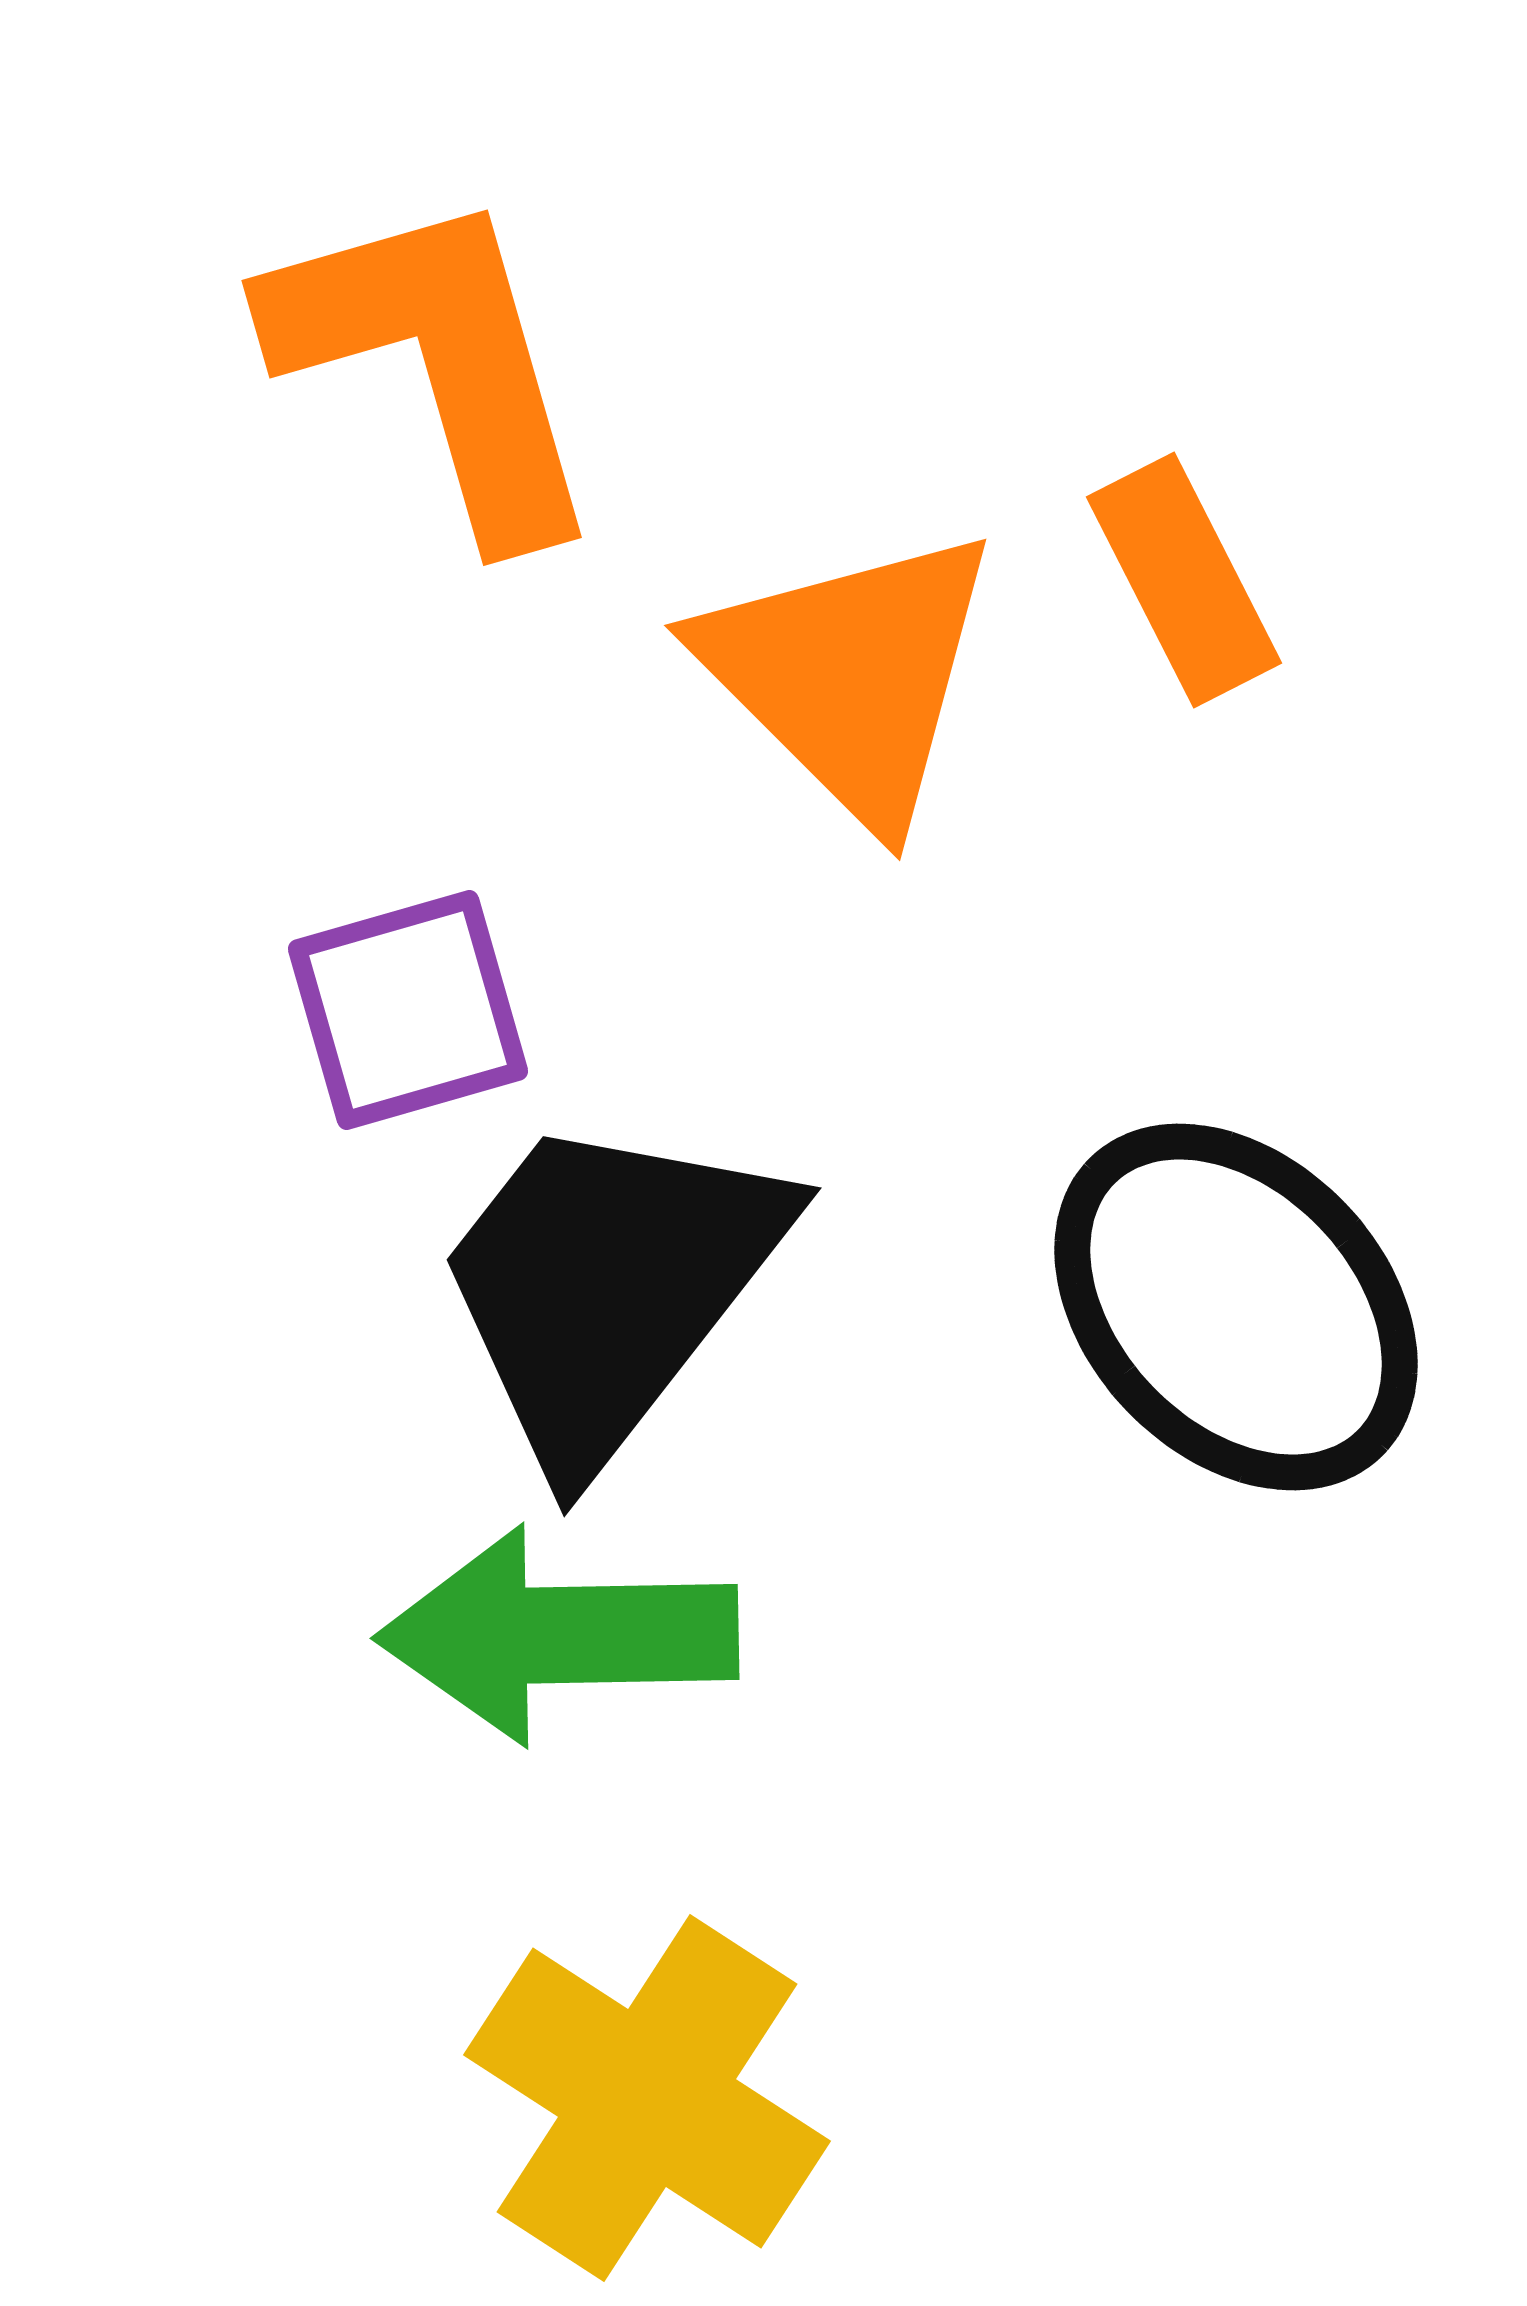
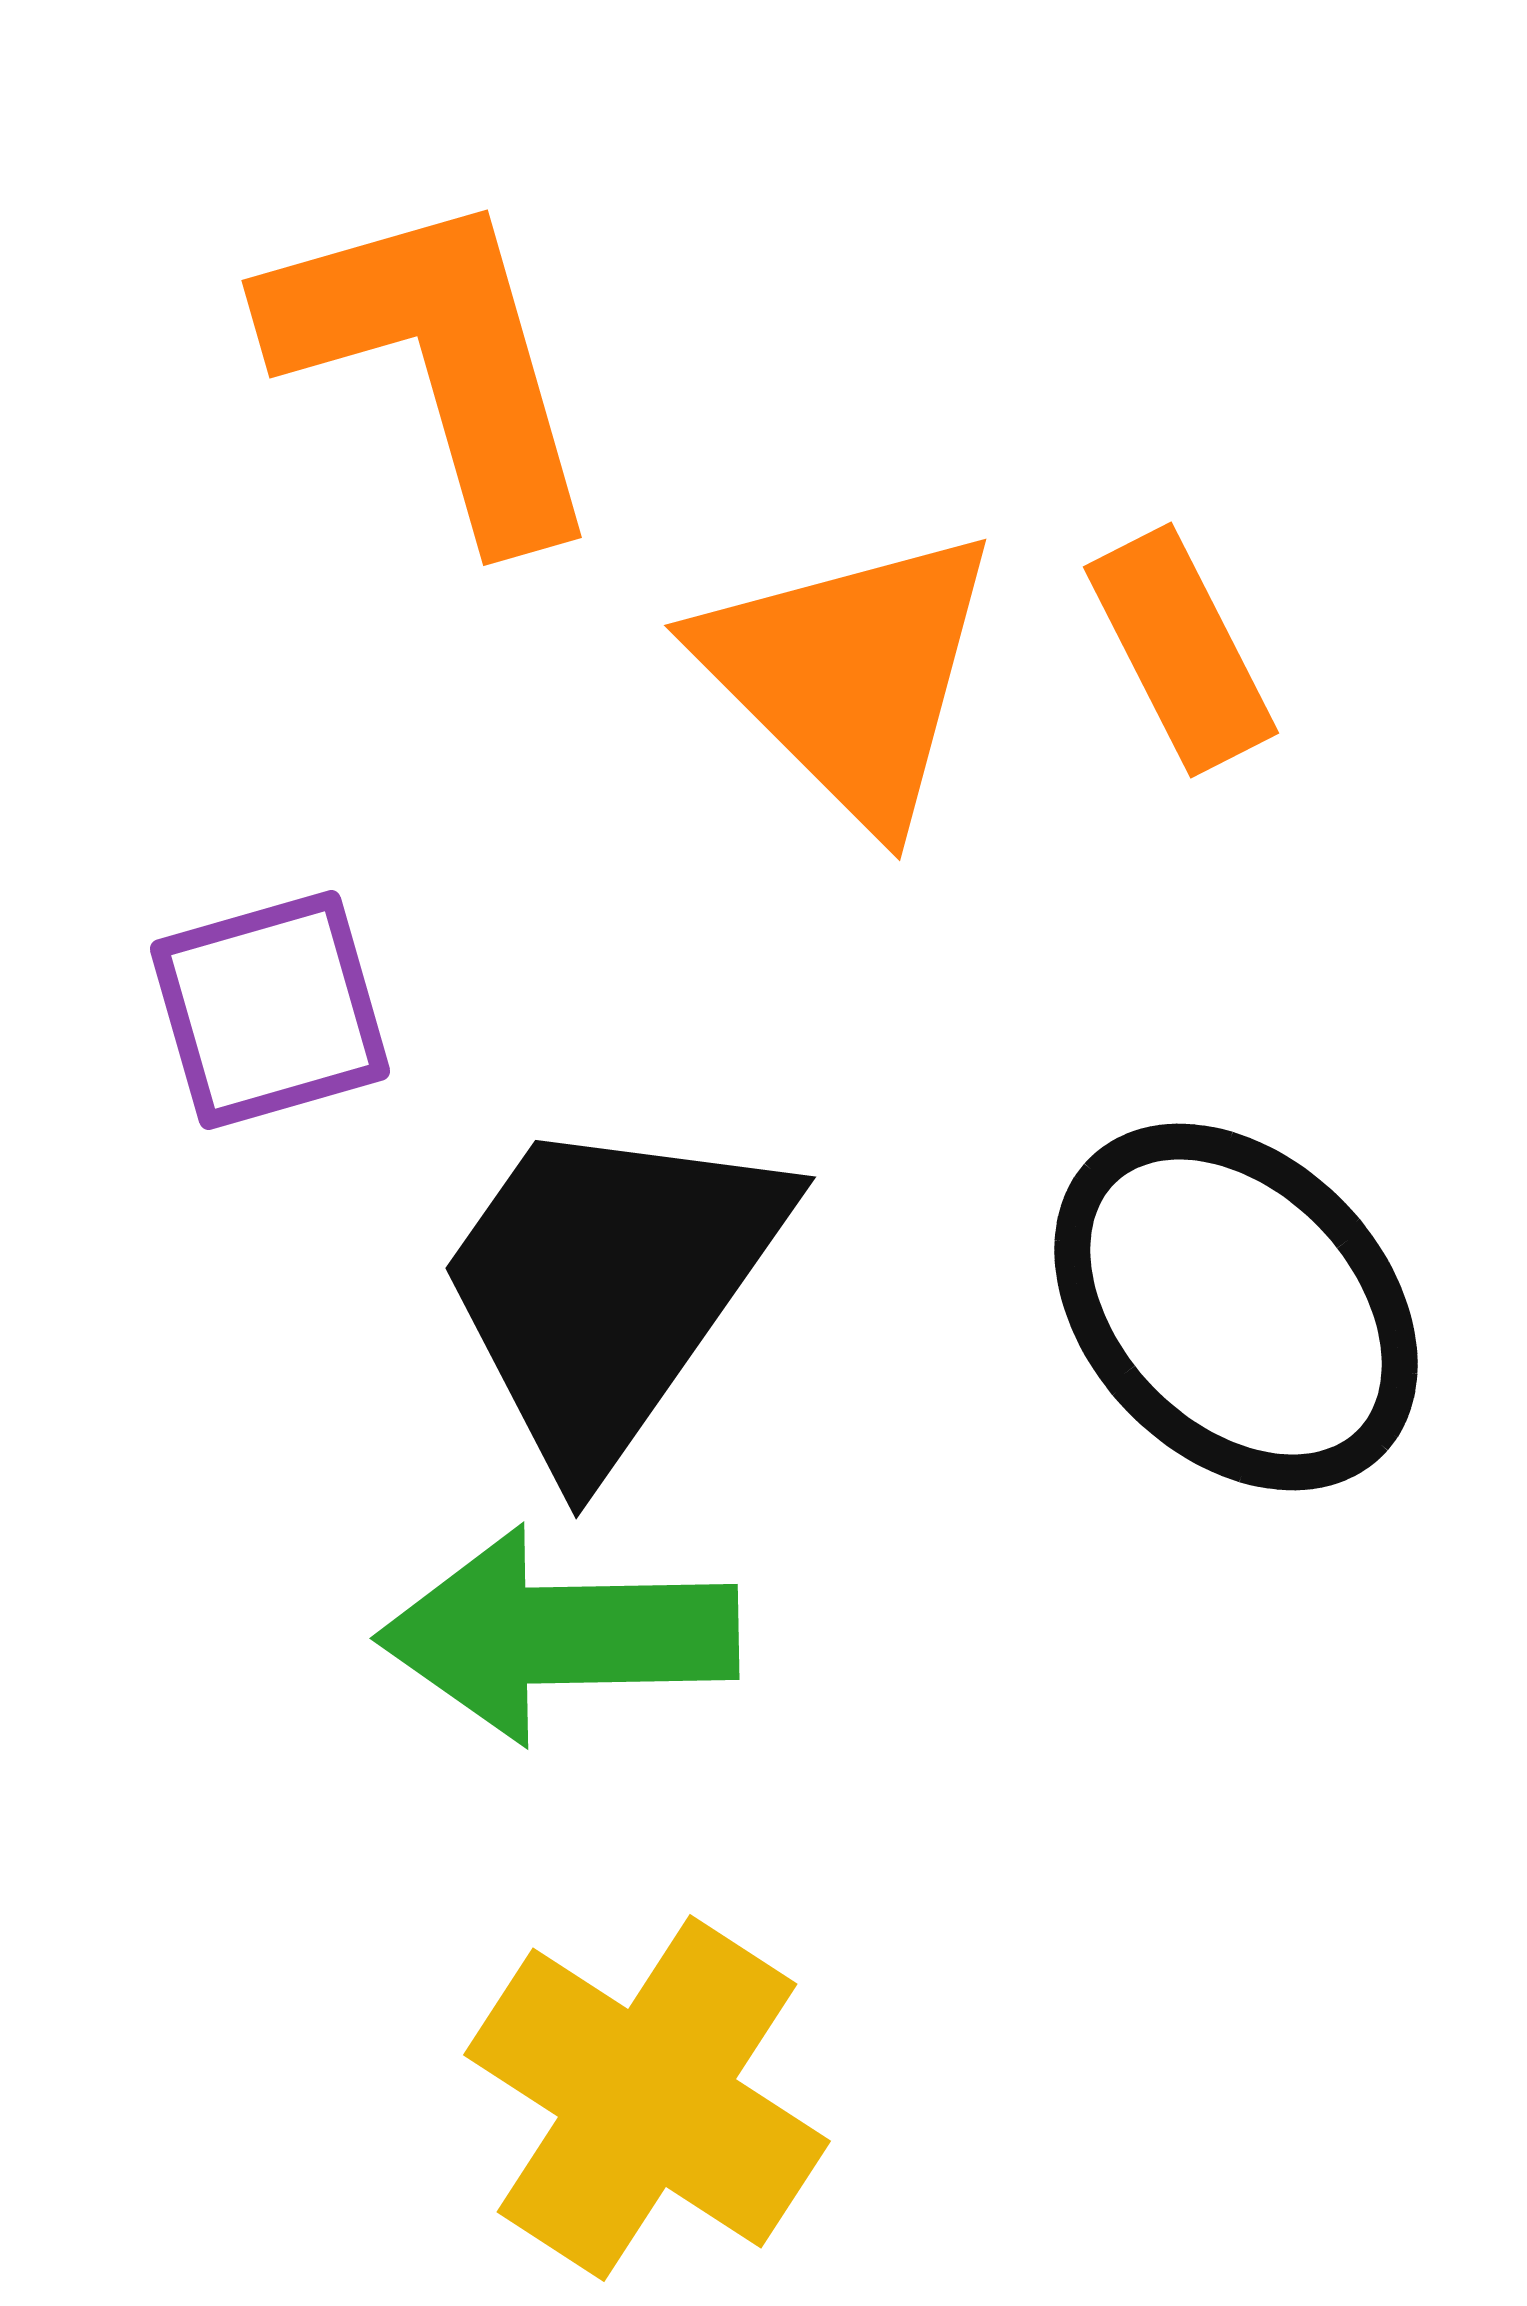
orange rectangle: moved 3 px left, 70 px down
purple square: moved 138 px left
black trapezoid: rotated 3 degrees counterclockwise
